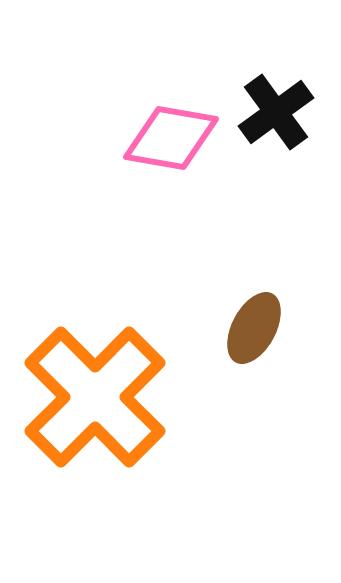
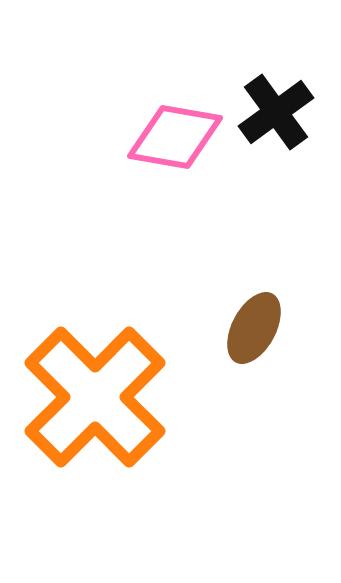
pink diamond: moved 4 px right, 1 px up
